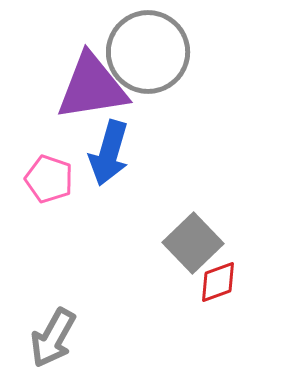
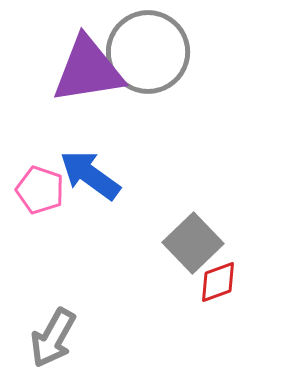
purple triangle: moved 4 px left, 17 px up
blue arrow: moved 19 px left, 22 px down; rotated 110 degrees clockwise
pink pentagon: moved 9 px left, 11 px down
